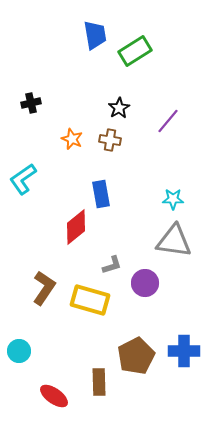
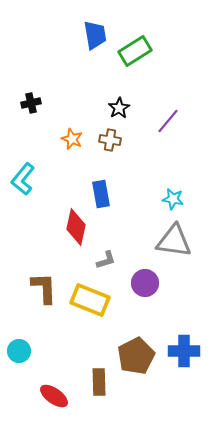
cyan L-shape: rotated 16 degrees counterclockwise
cyan star: rotated 10 degrees clockwise
red diamond: rotated 39 degrees counterclockwise
gray L-shape: moved 6 px left, 5 px up
brown L-shape: rotated 36 degrees counterclockwise
yellow rectangle: rotated 6 degrees clockwise
